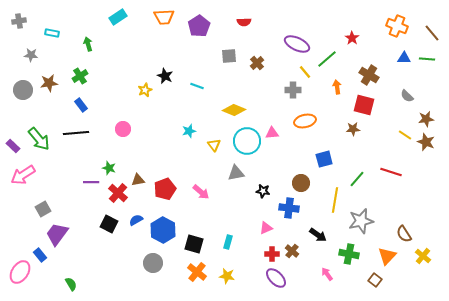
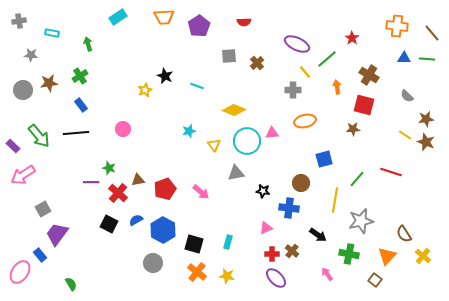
orange cross at (397, 26): rotated 15 degrees counterclockwise
green arrow at (39, 139): moved 3 px up
